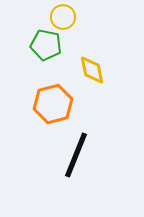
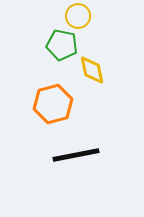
yellow circle: moved 15 px right, 1 px up
green pentagon: moved 16 px right
black line: rotated 57 degrees clockwise
